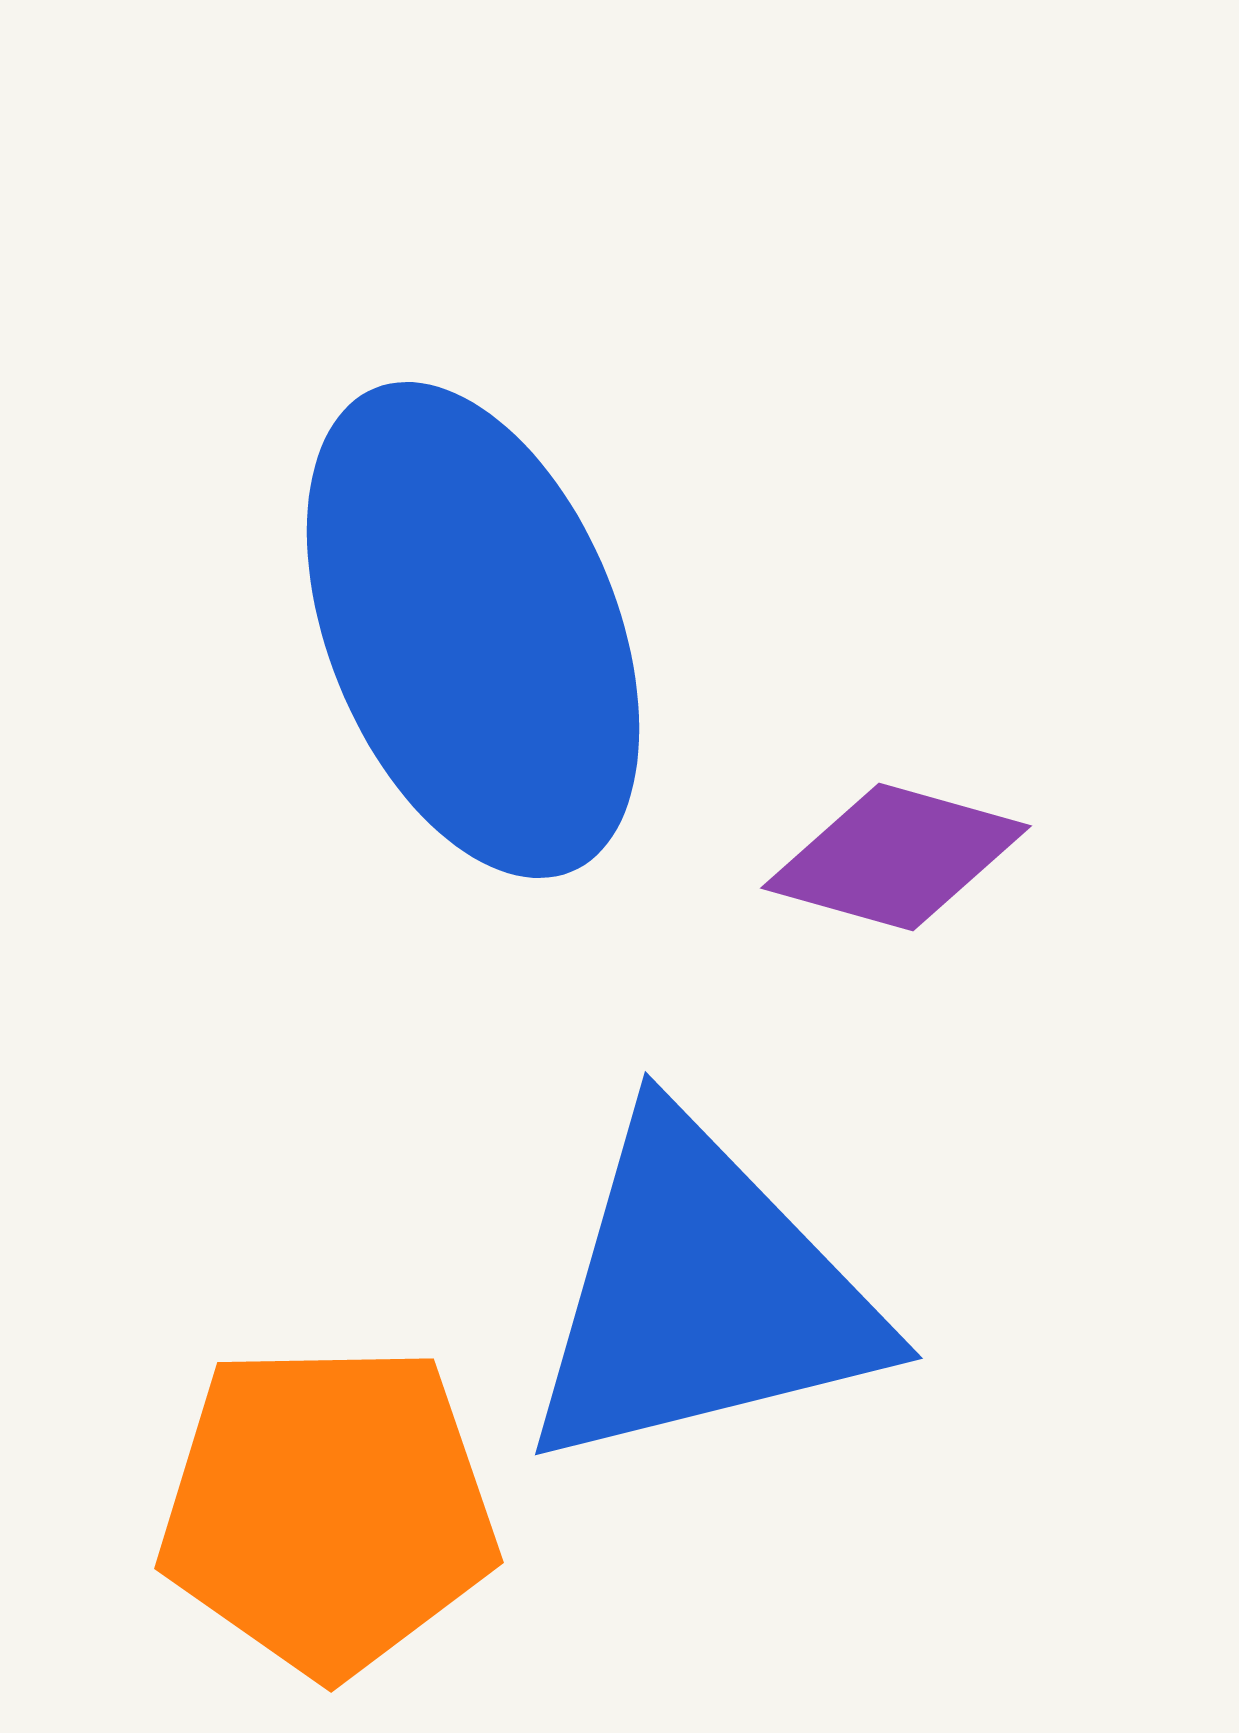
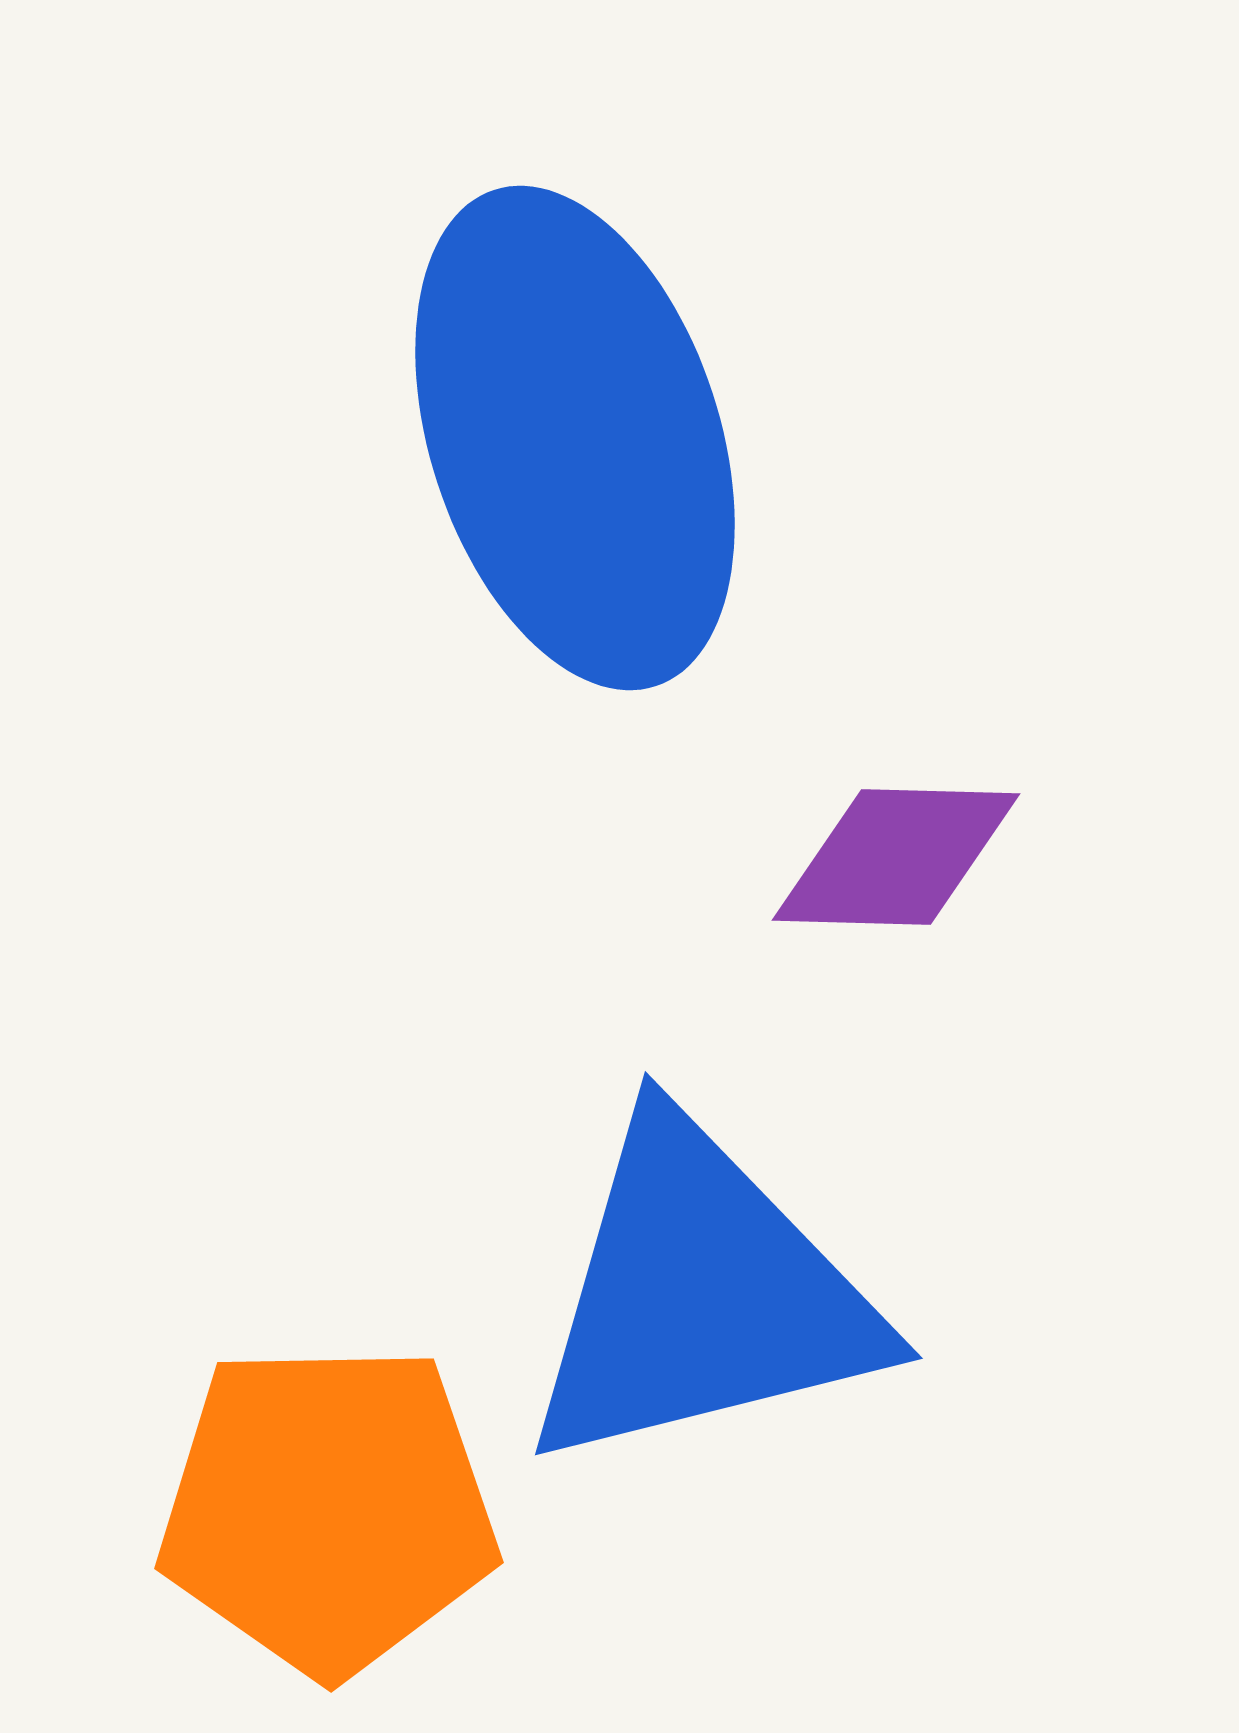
blue ellipse: moved 102 px right, 192 px up; rotated 4 degrees clockwise
purple diamond: rotated 14 degrees counterclockwise
